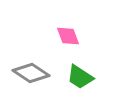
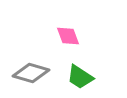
gray diamond: rotated 18 degrees counterclockwise
